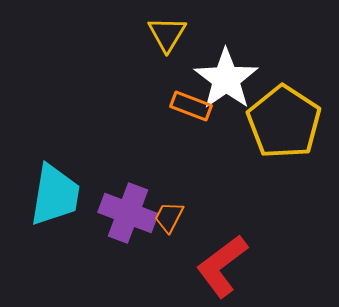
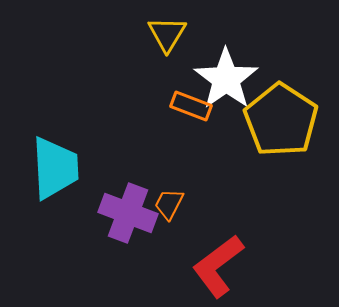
yellow pentagon: moved 3 px left, 2 px up
cyan trapezoid: moved 27 px up; rotated 12 degrees counterclockwise
orange trapezoid: moved 13 px up
red L-shape: moved 4 px left
